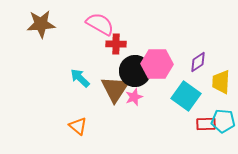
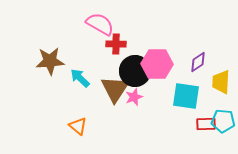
brown star: moved 9 px right, 37 px down
cyan square: rotated 28 degrees counterclockwise
